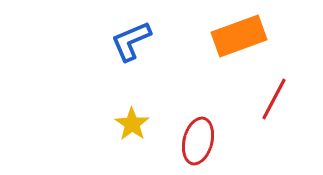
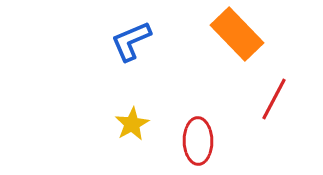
orange rectangle: moved 2 px left, 2 px up; rotated 66 degrees clockwise
yellow star: rotated 8 degrees clockwise
red ellipse: rotated 15 degrees counterclockwise
